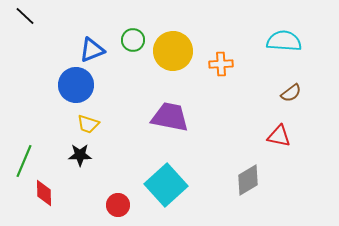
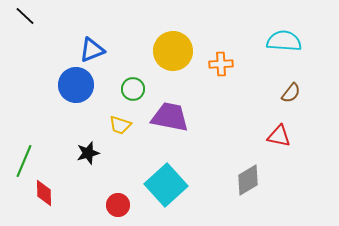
green circle: moved 49 px down
brown semicircle: rotated 15 degrees counterclockwise
yellow trapezoid: moved 32 px right, 1 px down
black star: moved 8 px right, 2 px up; rotated 15 degrees counterclockwise
